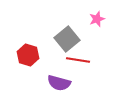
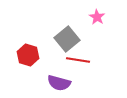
pink star: moved 2 px up; rotated 21 degrees counterclockwise
